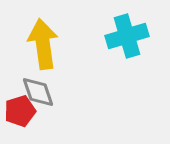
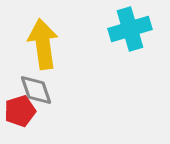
cyan cross: moved 3 px right, 7 px up
gray diamond: moved 2 px left, 2 px up
